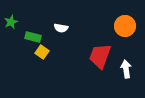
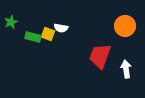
yellow square: moved 6 px right, 18 px up; rotated 16 degrees counterclockwise
